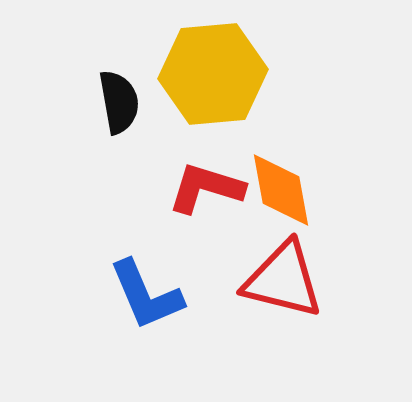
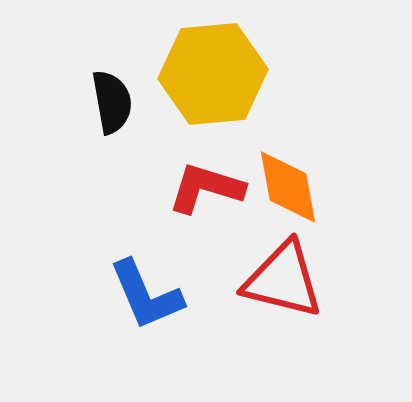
black semicircle: moved 7 px left
orange diamond: moved 7 px right, 3 px up
